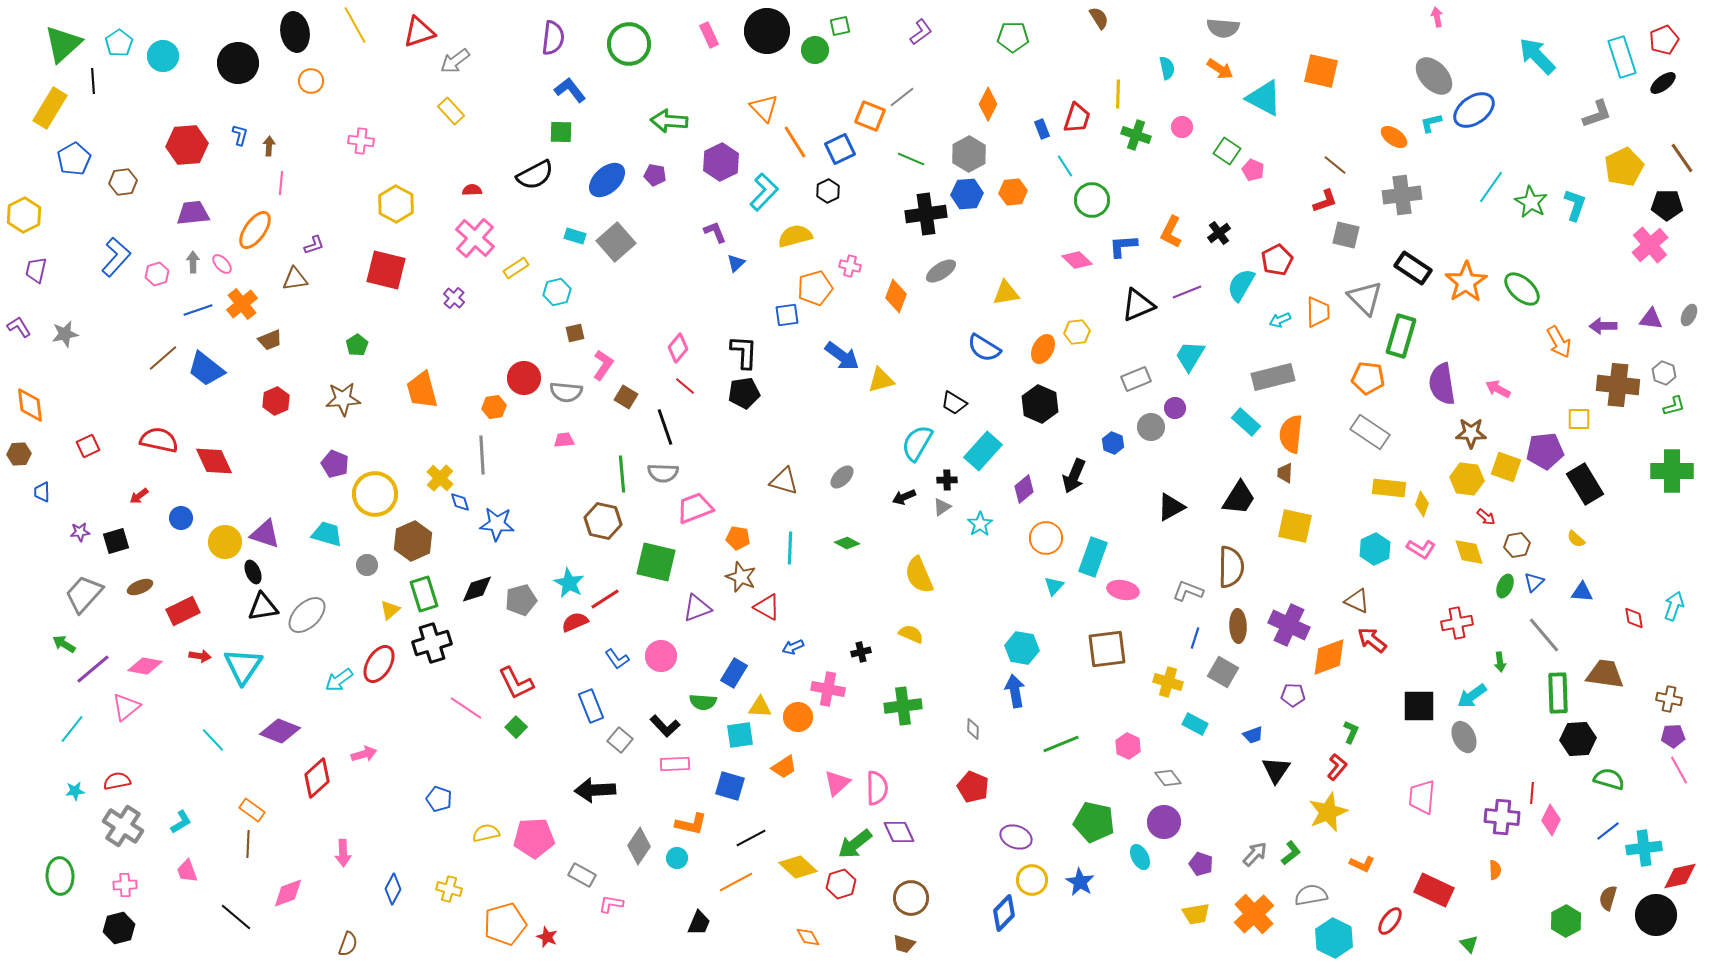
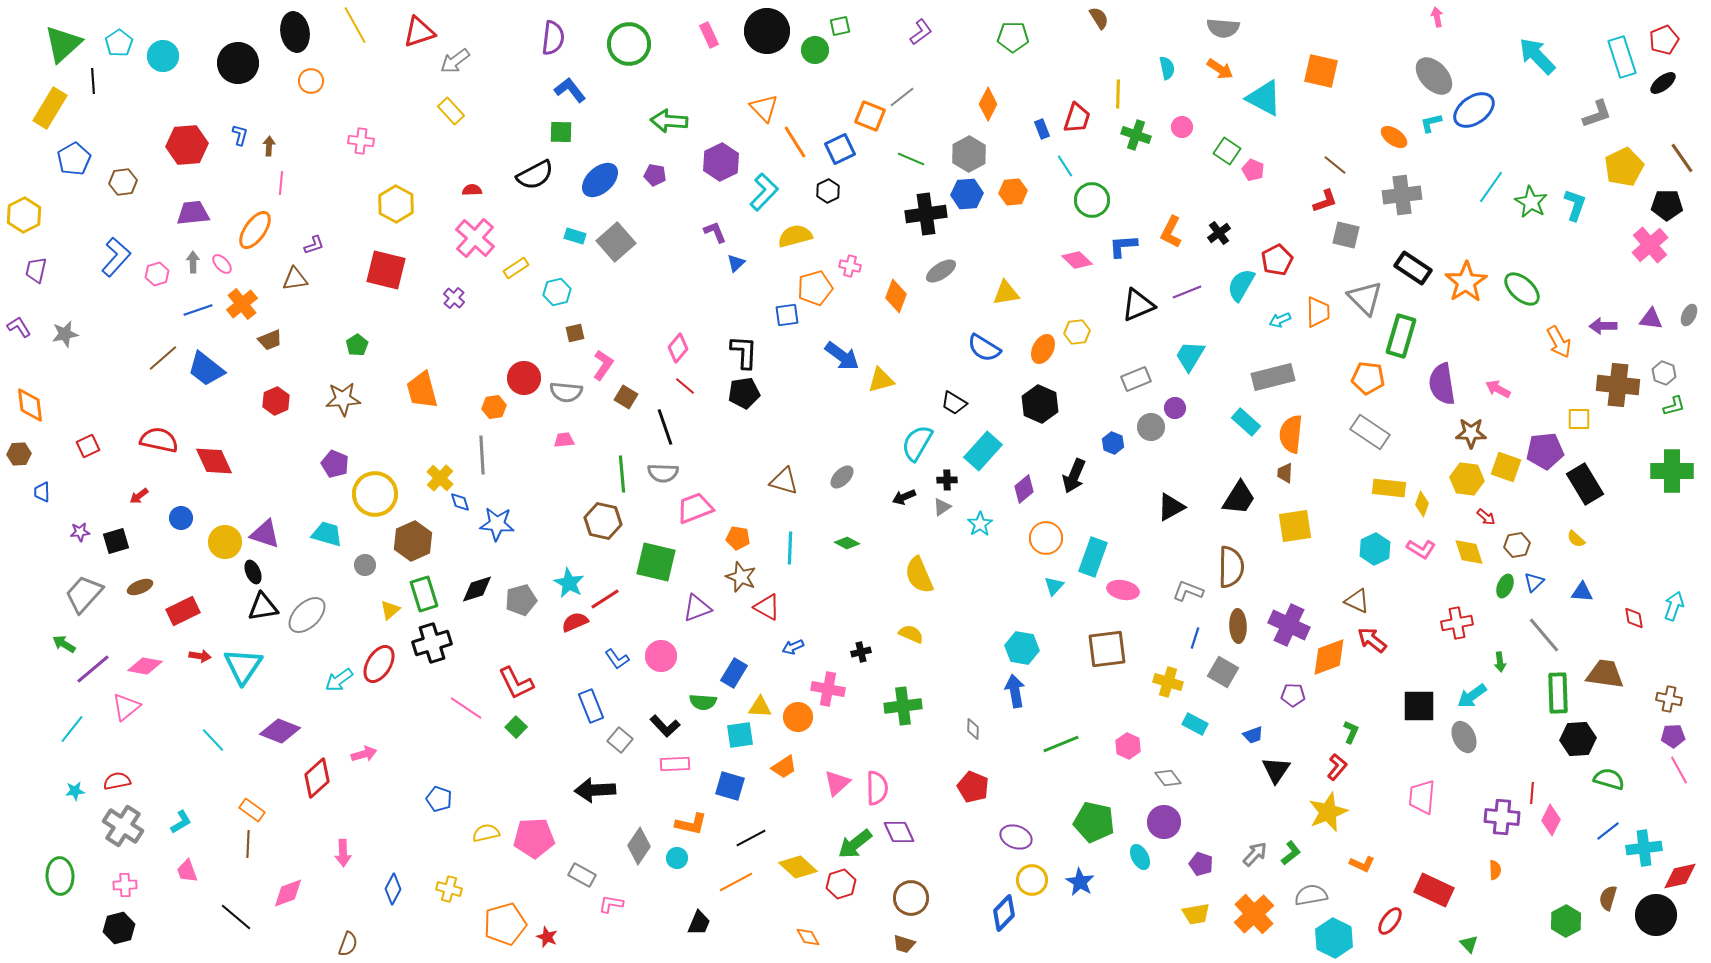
blue ellipse at (607, 180): moved 7 px left
yellow square at (1295, 526): rotated 21 degrees counterclockwise
gray circle at (367, 565): moved 2 px left
